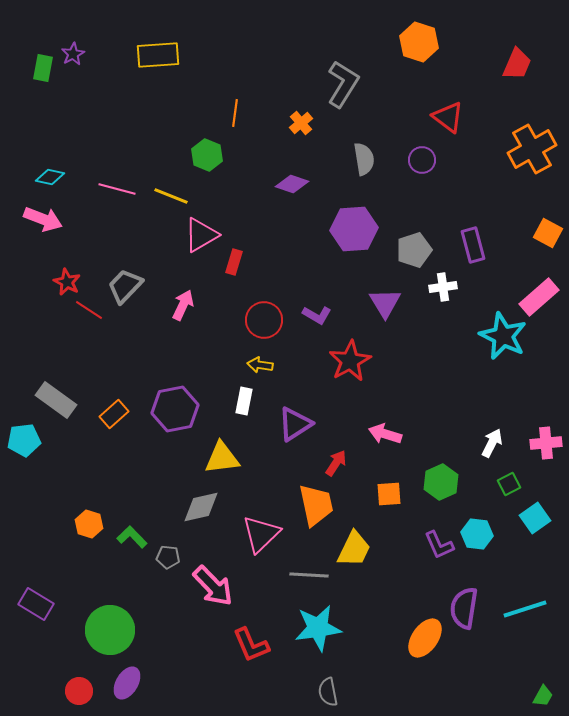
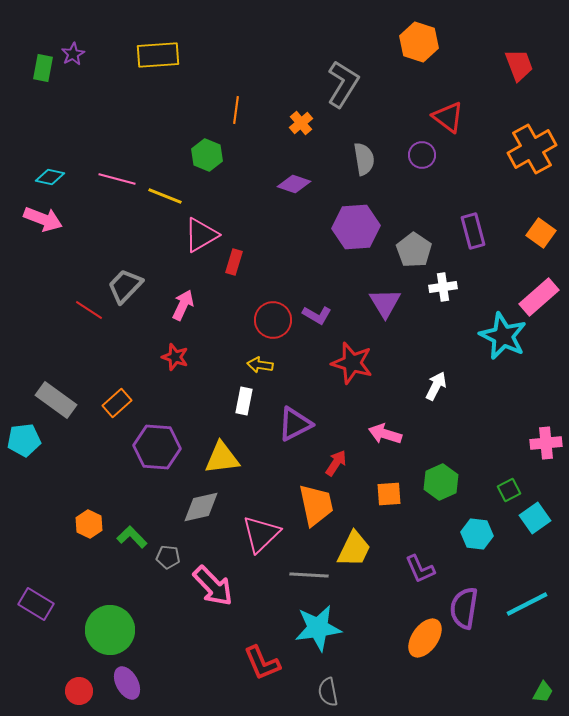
red trapezoid at (517, 64): moved 2 px right, 1 px down; rotated 44 degrees counterclockwise
orange line at (235, 113): moved 1 px right, 3 px up
purple circle at (422, 160): moved 5 px up
purple diamond at (292, 184): moved 2 px right
pink line at (117, 189): moved 10 px up
yellow line at (171, 196): moved 6 px left
purple hexagon at (354, 229): moved 2 px right, 2 px up
orange square at (548, 233): moved 7 px left; rotated 8 degrees clockwise
purple rectangle at (473, 245): moved 14 px up
gray pentagon at (414, 250): rotated 20 degrees counterclockwise
red star at (67, 282): moved 108 px right, 75 px down; rotated 8 degrees counterclockwise
red circle at (264, 320): moved 9 px right
red star at (350, 361): moved 2 px right, 2 px down; rotated 27 degrees counterclockwise
purple hexagon at (175, 409): moved 18 px left, 38 px down; rotated 15 degrees clockwise
orange rectangle at (114, 414): moved 3 px right, 11 px up
purple triangle at (295, 424): rotated 6 degrees clockwise
white arrow at (492, 443): moved 56 px left, 57 px up
green square at (509, 484): moved 6 px down
orange hexagon at (89, 524): rotated 8 degrees clockwise
purple L-shape at (439, 545): moved 19 px left, 24 px down
cyan line at (525, 609): moved 2 px right, 5 px up; rotated 9 degrees counterclockwise
red L-shape at (251, 645): moved 11 px right, 18 px down
purple ellipse at (127, 683): rotated 60 degrees counterclockwise
green trapezoid at (543, 696): moved 4 px up
